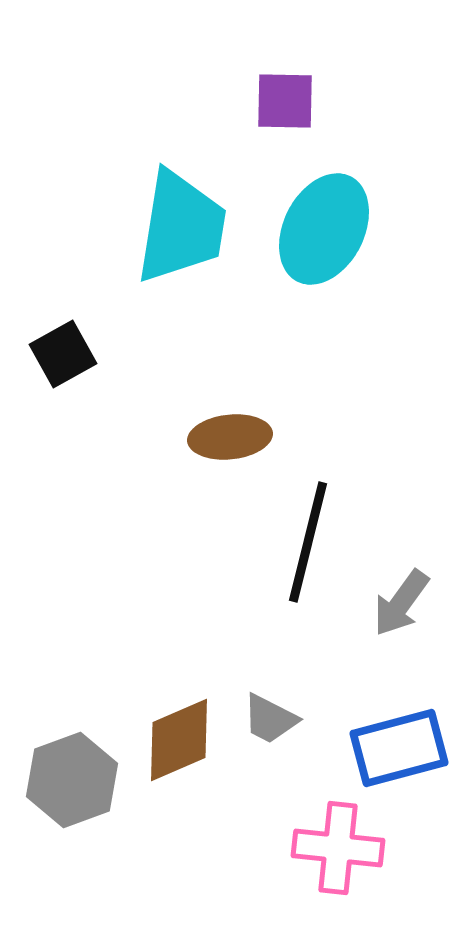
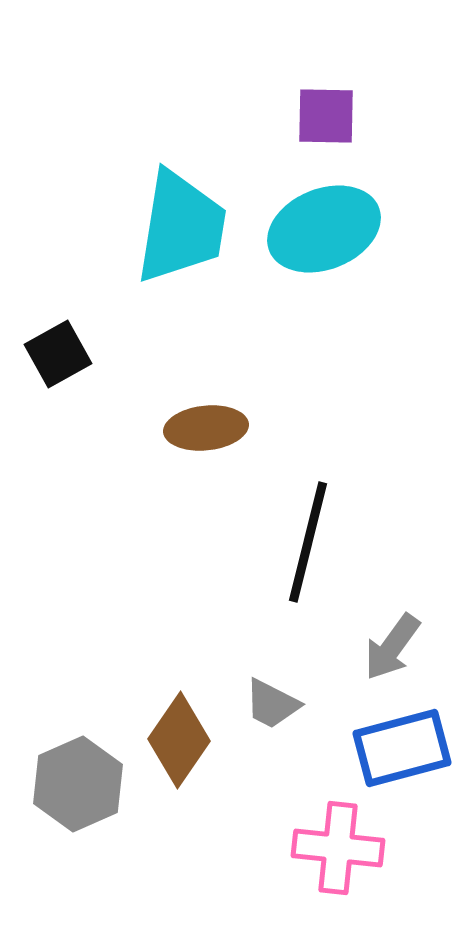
purple square: moved 41 px right, 15 px down
cyan ellipse: rotated 41 degrees clockwise
black square: moved 5 px left
brown ellipse: moved 24 px left, 9 px up
gray arrow: moved 9 px left, 44 px down
gray trapezoid: moved 2 px right, 15 px up
brown diamond: rotated 32 degrees counterclockwise
blue rectangle: moved 3 px right
gray hexagon: moved 6 px right, 4 px down; rotated 4 degrees counterclockwise
